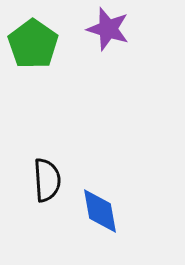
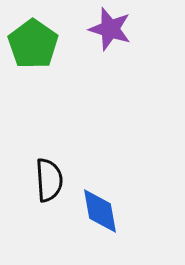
purple star: moved 2 px right
black semicircle: moved 2 px right
